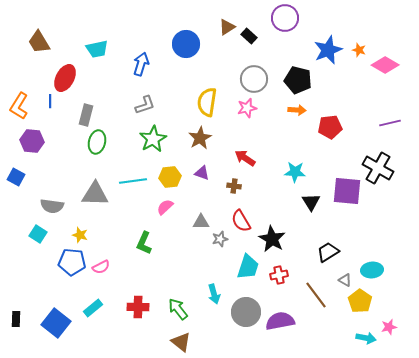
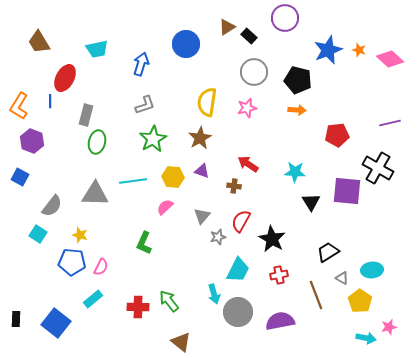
pink diamond at (385, 65): moved 5 px right, 6 px up; rotated 12 degrees clockwise
gray circle at (254, 79): moved 7 px up
red pentagon at (330, 127): moved 7 px right, 8 px down
purple hexagon at (32, 141): rotated 15 degrees clockwise
red arrow at (245, 158): moved 3 px right, 6 px down
purple triangle at (202, 173): moved 2 px up
blue square at (16, 177): moved 4 px right
yellow hexagon at (170, 177): moved 3 px right; rotated 10 degrees clockwise
gray semicircle at (52, 206): rotated 60 degrees counterclockwise
red semicircle at (241, 221): rotated 60 degrees clockwise
gray triangle at (201, 222): moved 1 px right, 6 px up; rotated 48 degrees counterclockwise
gray star at (220, 239): moved 2 px left, 2 px up
pink semicircle at (101, 267): rotated 36 degrees counterclockwise
cyan trapezoid at (248, 267): moved 10 px left, 3 px down; rotated 8 degrees clockwise
gray triangle at (345, 280): moved 3 px left, 2 px up
brown line at (316, 295): rotated 16 degrees clockwise
cyan rectangle at (93, 308): moved 9 px up
green arrow at (178, 309): moved 9 px left, 8 px up
gray circle at (246, 312): moved 8 px left
